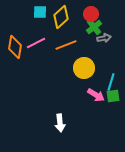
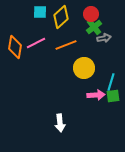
pink arrow: rotated 36 degrees counterclockwise
